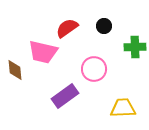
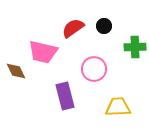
red semicircle: moved 6 px right
brown diamond: moved 1 px right, 1 px down; rotated 20 degrees counterclockwise
purple rectangle: rotated 68 degrees counterclockwise
yellow trapezoid: moved 5 px left, 1 px up
